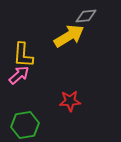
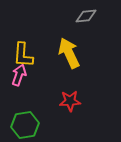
yellow arrow: moved 17 px down; rotated 84 degrees counterclockwise
pink arrow: rotated 30 degrees counterclockwise
